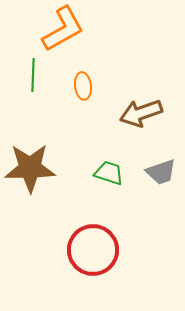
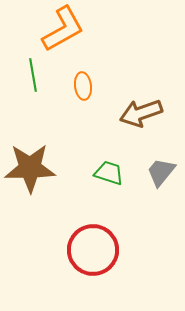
green line: rotated 12 degrees counterclockwise
gray trapezoid: rotated 148 degrees clockwise
